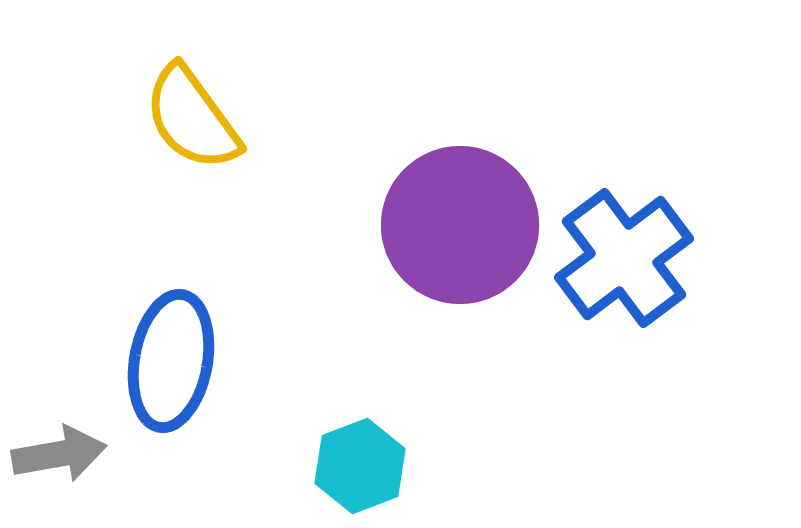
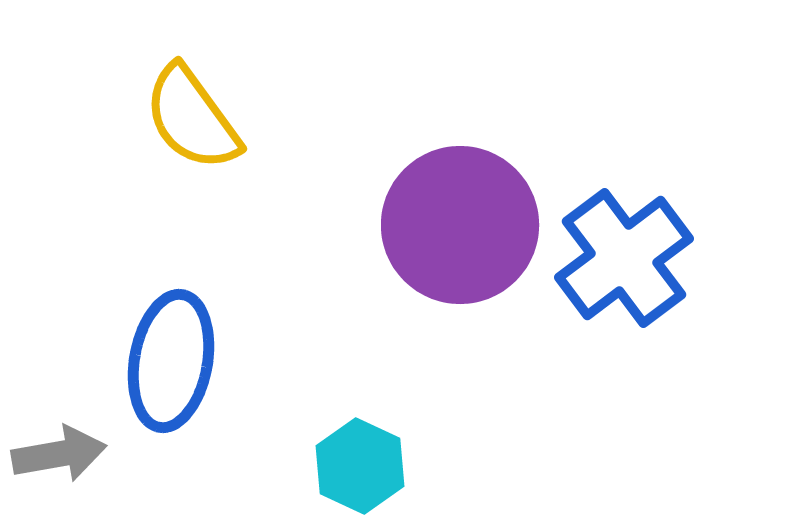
cyan hexagon: rotated 14 degrees counterclockwise
